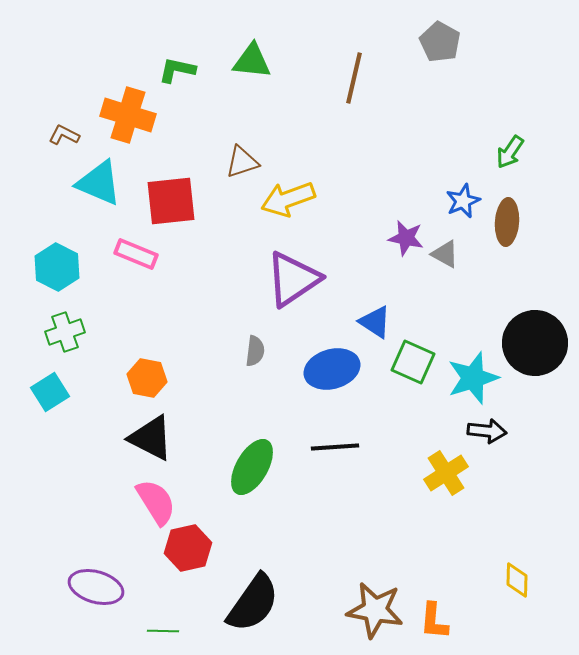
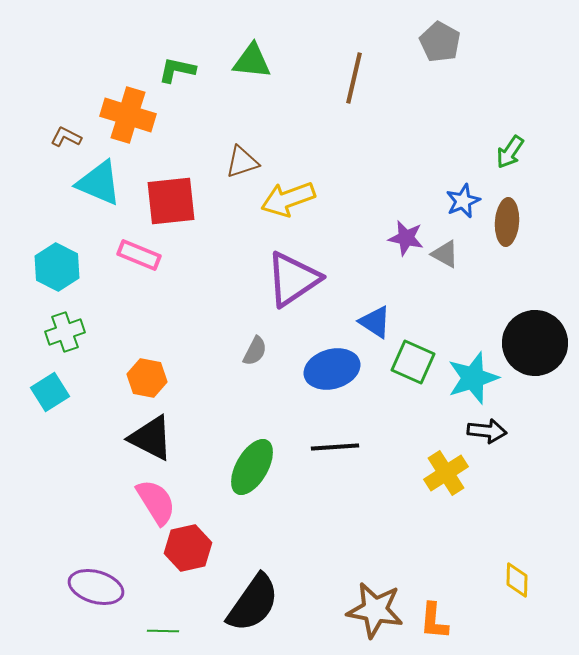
brown L-shape: moved 2 px right, 2 px down
pink rectangle: moved 3 px right, 1 px down
gray semicircle: rotated 20 degrees clockwise
